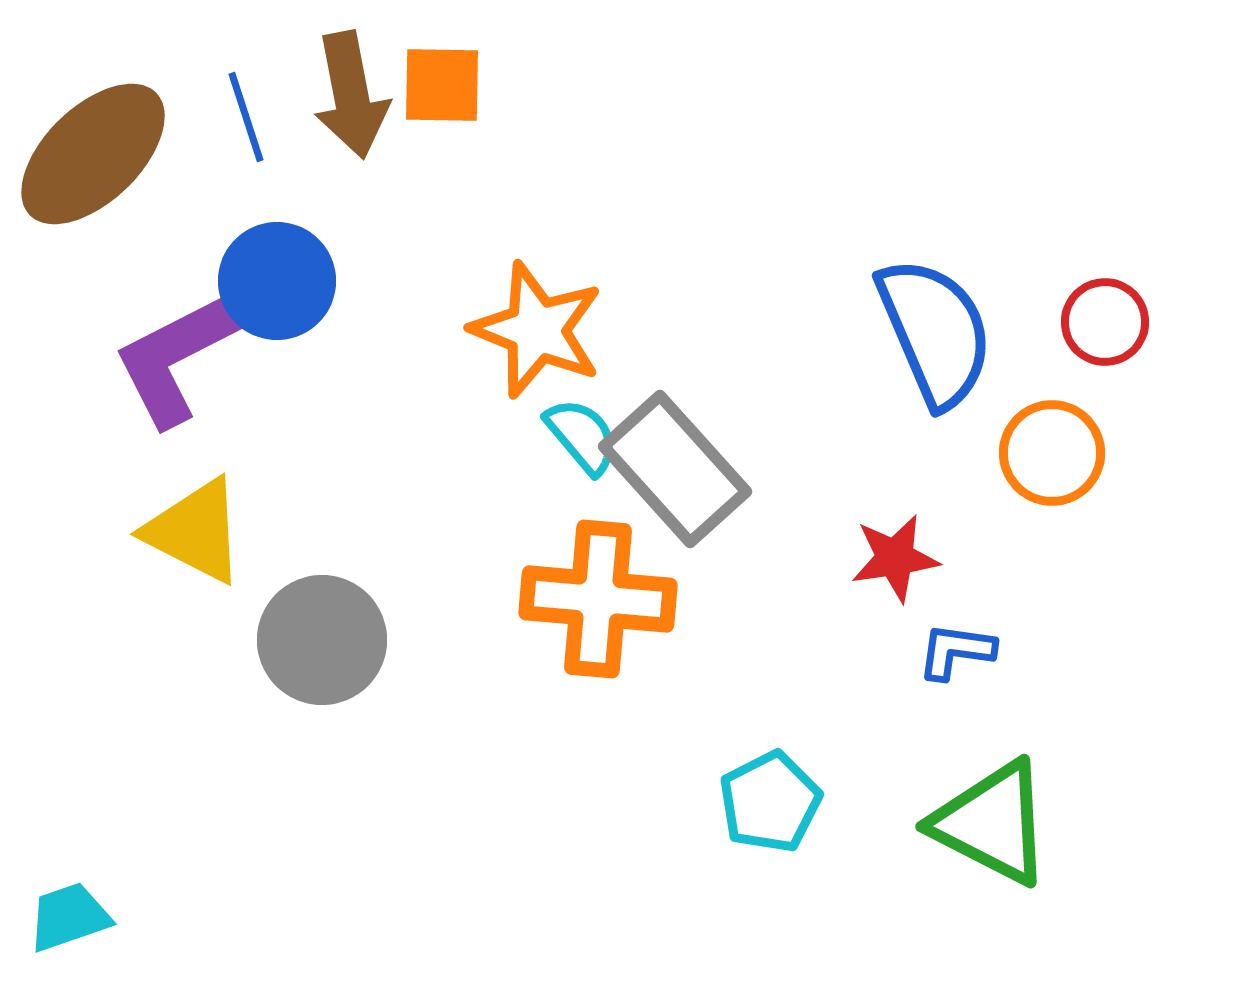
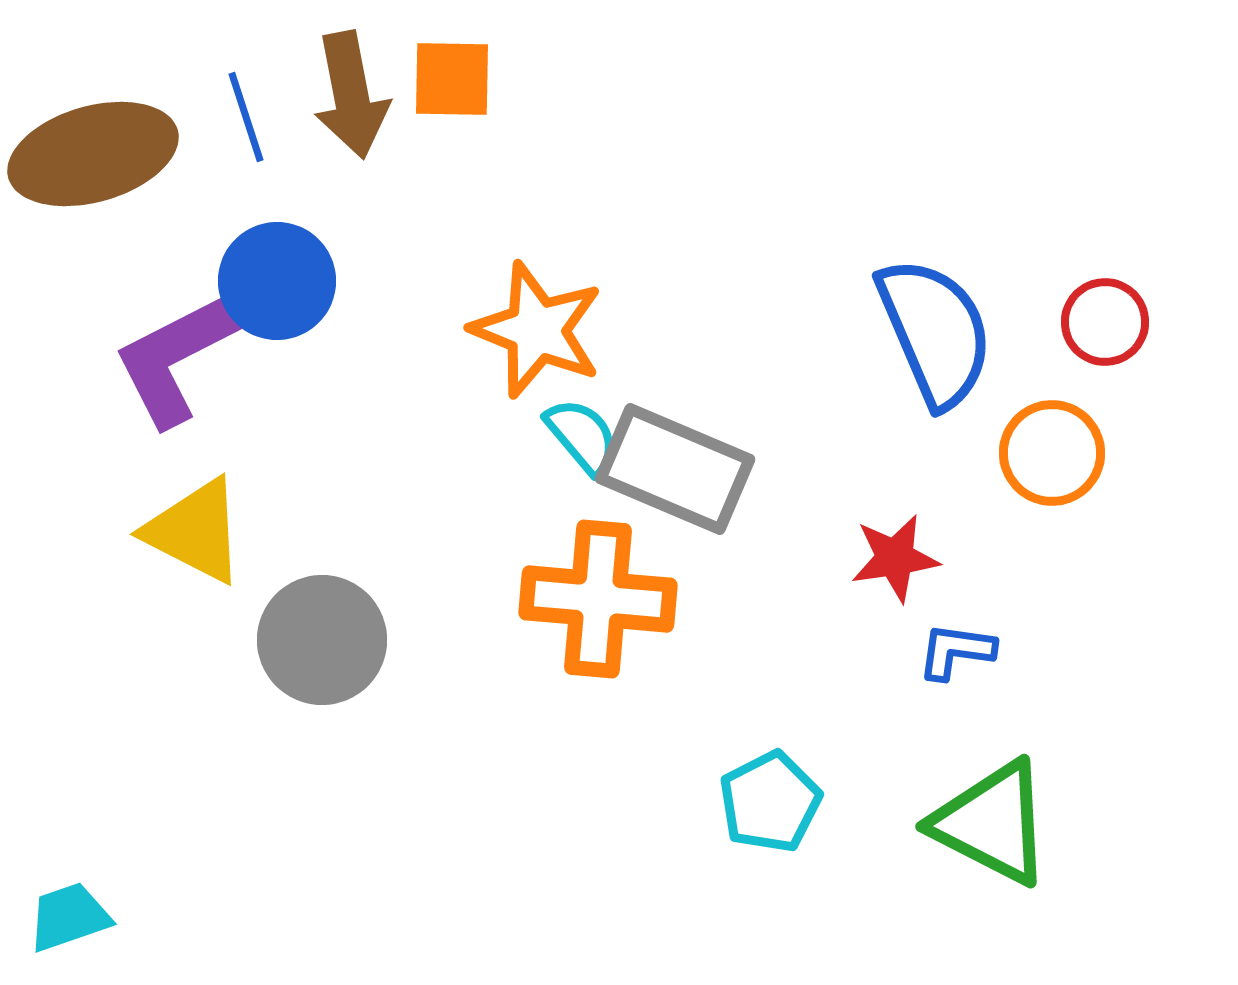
orange square: moved 10 px right, 6 px up
brown ellipse: rotated 28 degrees clockwise
gray rectangle: rotated 25 degrees counterclockwise
